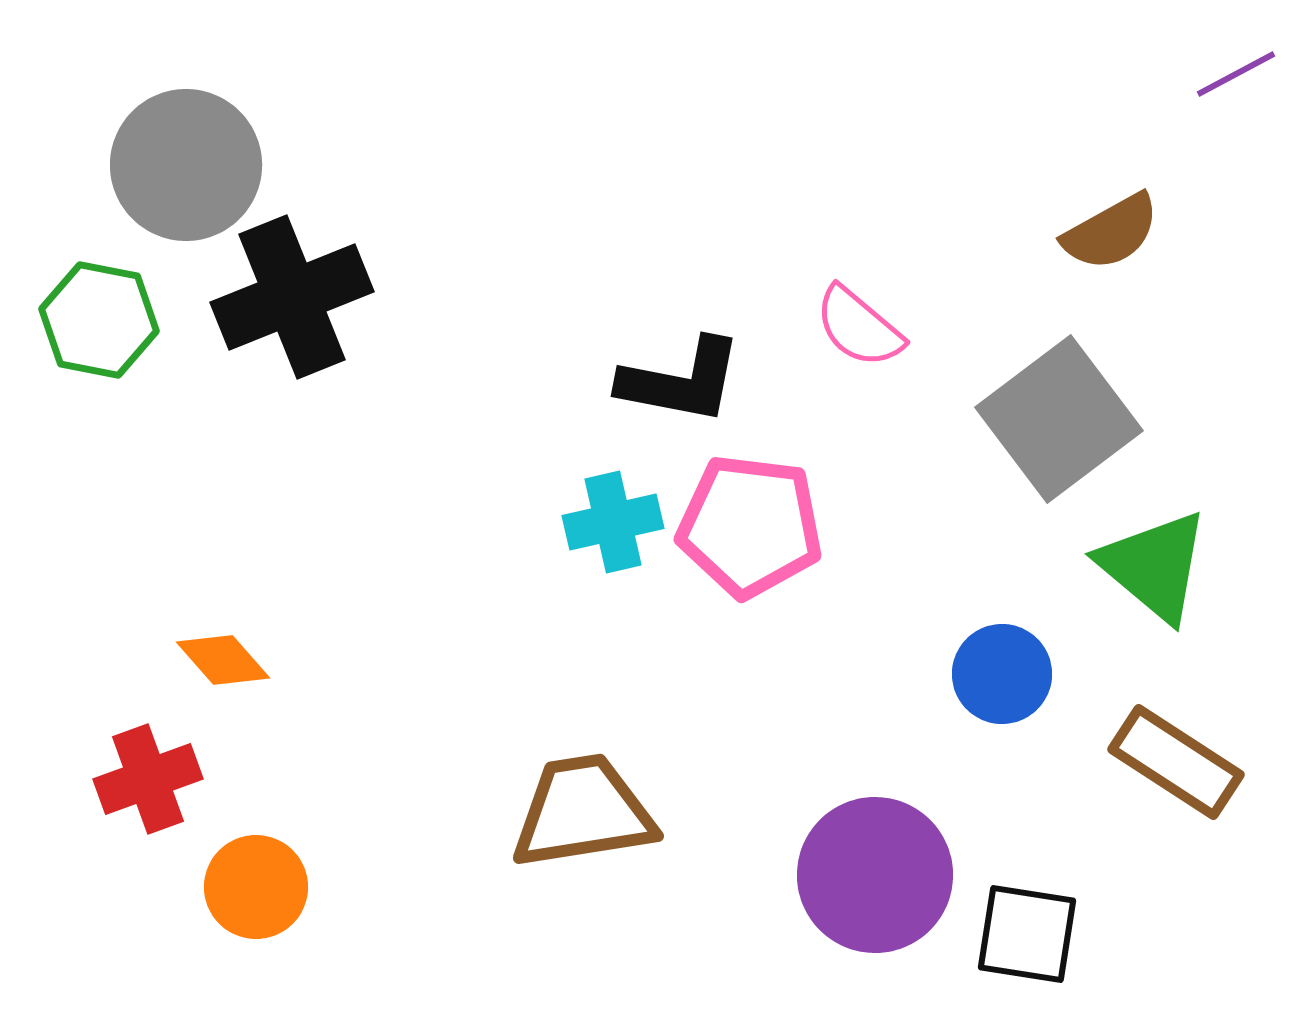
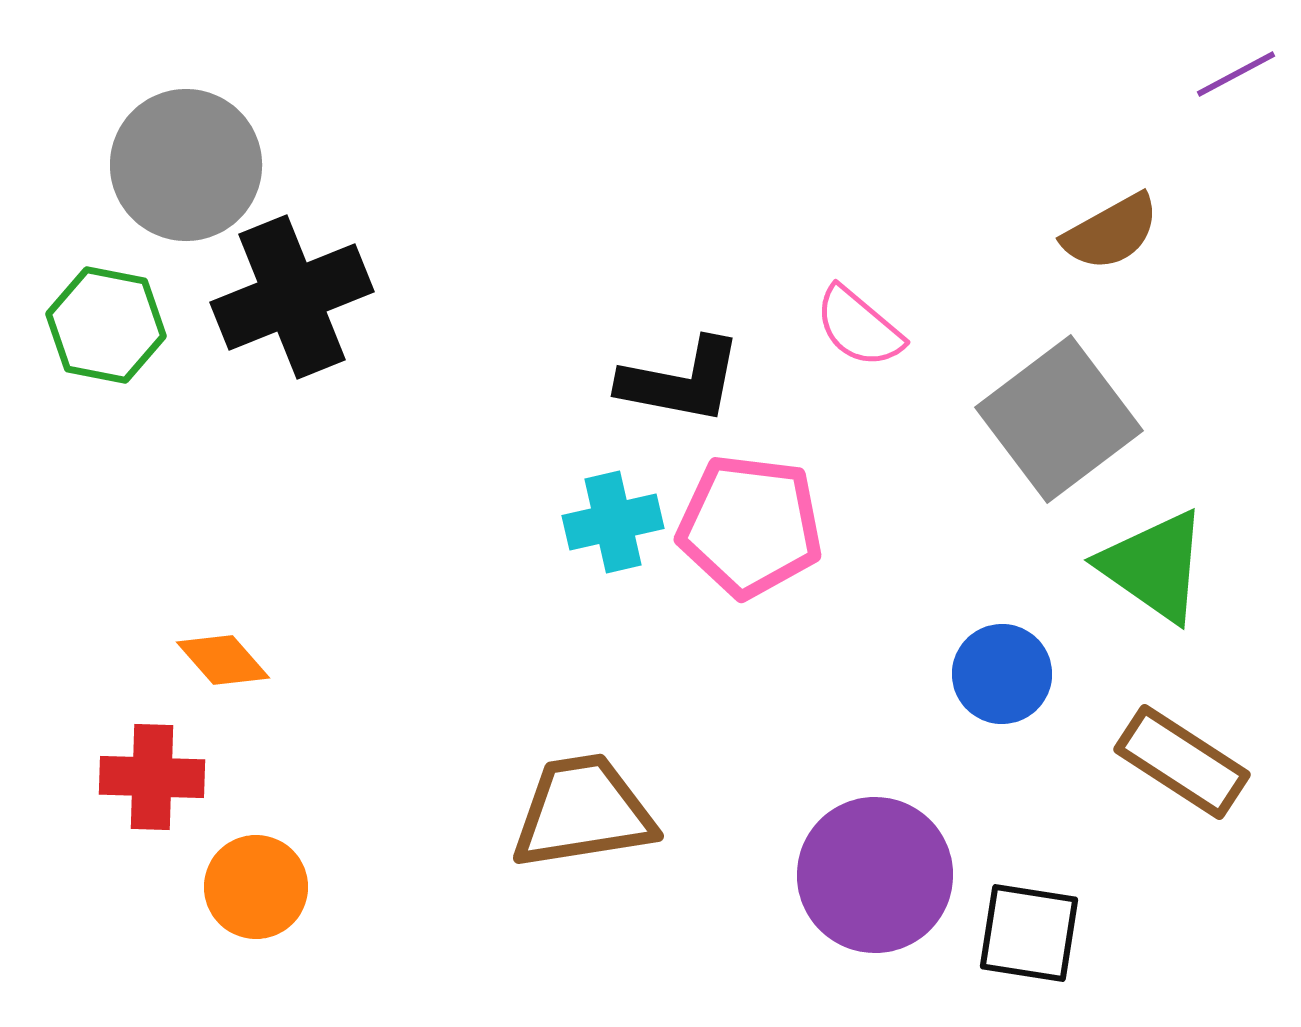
green hexagon: moved 7 px right, 5 px down
green triangle: rotated 5 degrees counterclockwise
brown rectangle: moved 6 px right
red cross: moved 4 px right, 2 px up; rotated 22 degrees clockwise
black square: moved 2 px right, 1 px up
